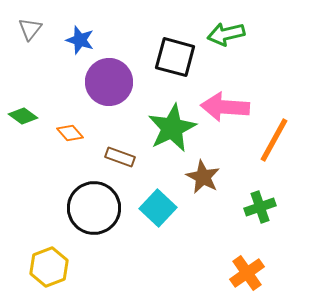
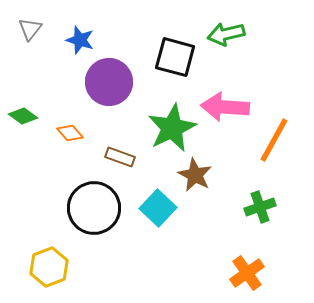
brown star: moved 8 px left, 2 px up
